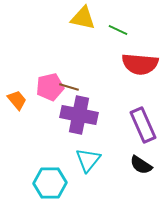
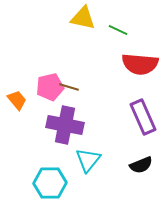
purple cross: moved 14 px left, 10 px down
purple rectangle: moved 8 px up
black semicircle: rotated 55 degrees counterclockwise
